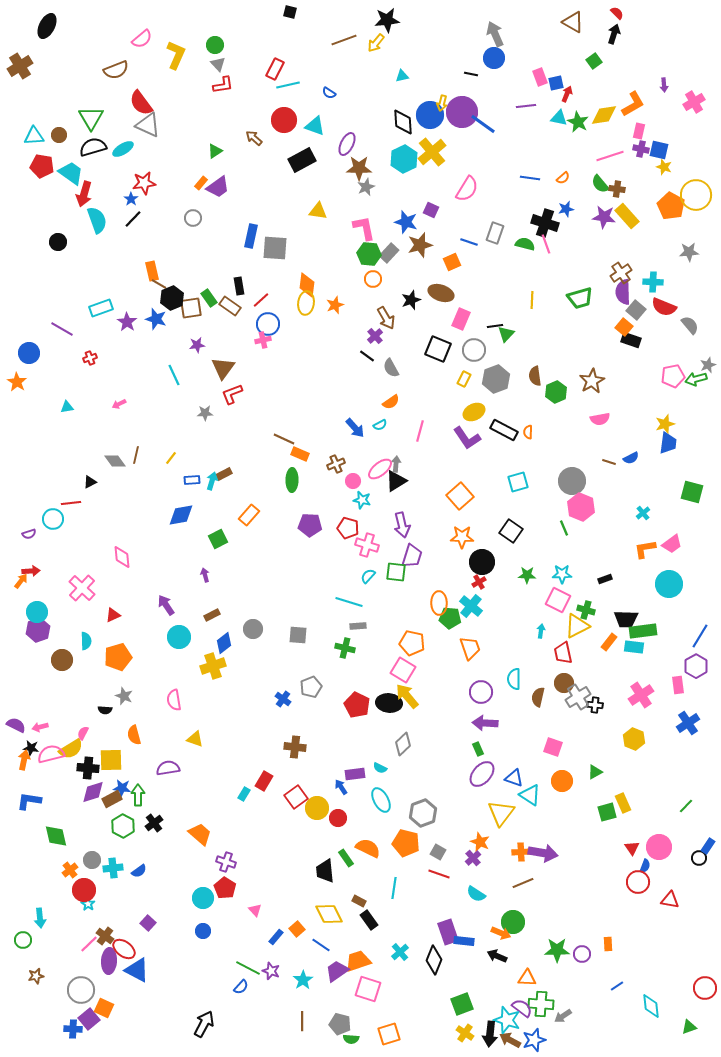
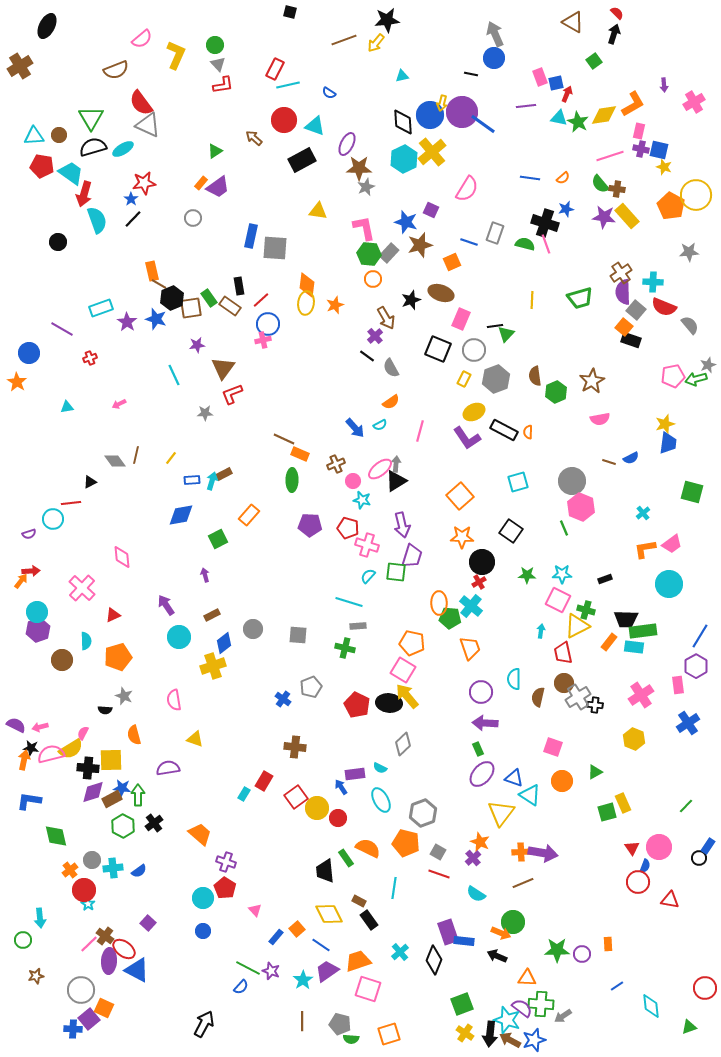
purple trapezoid at (337, 971): moved 10 px left
